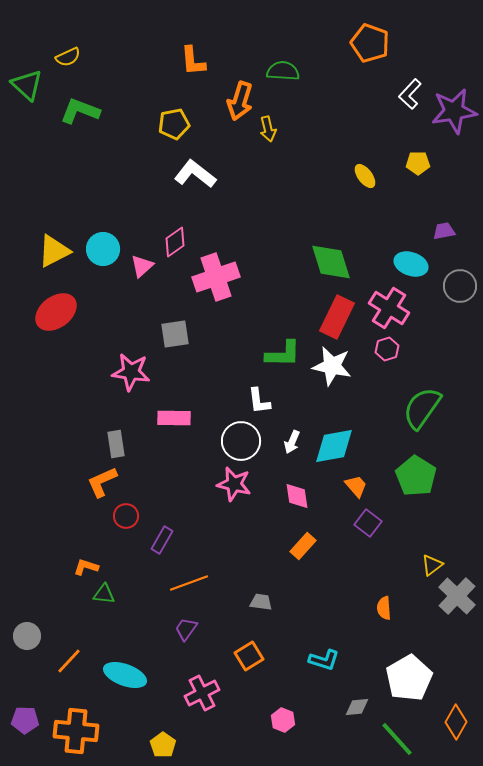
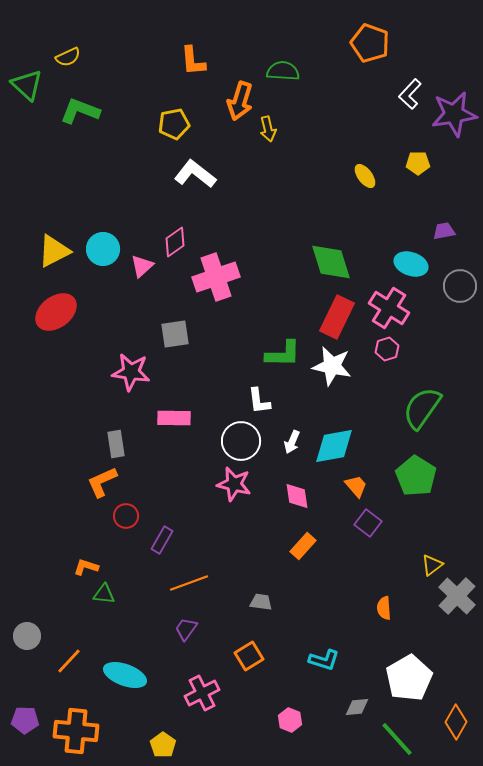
purple star at (454, 111): moved 3 px down
pink hexagon at (283, 720): moved 7 px right
